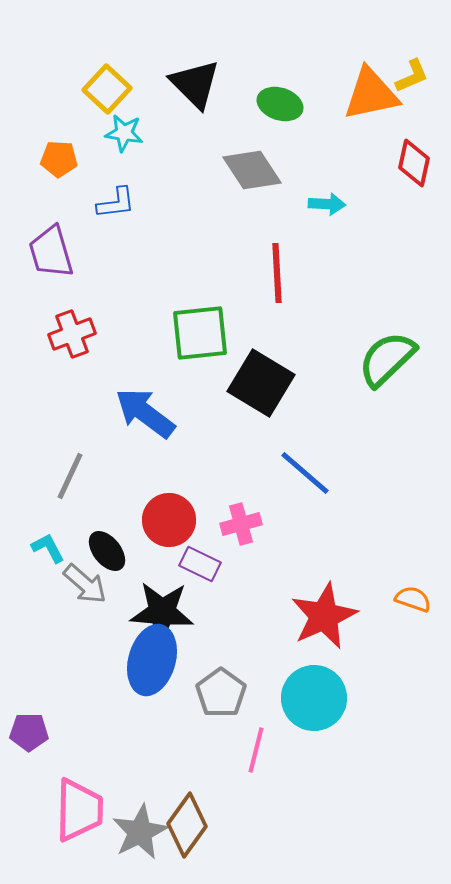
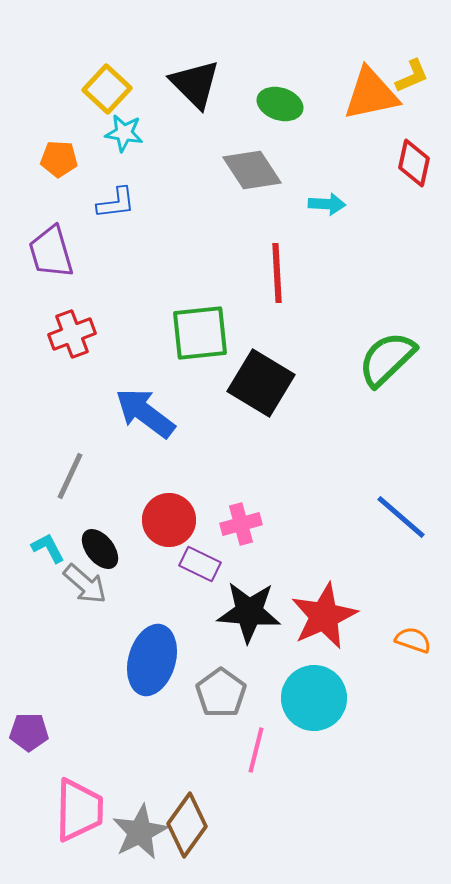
blue line: moved 96 px right, 44 px down
black ellipse: moved 7 px left, 2 px up
orange semicircle: moved 41 px down
black star: moved 87 px right
